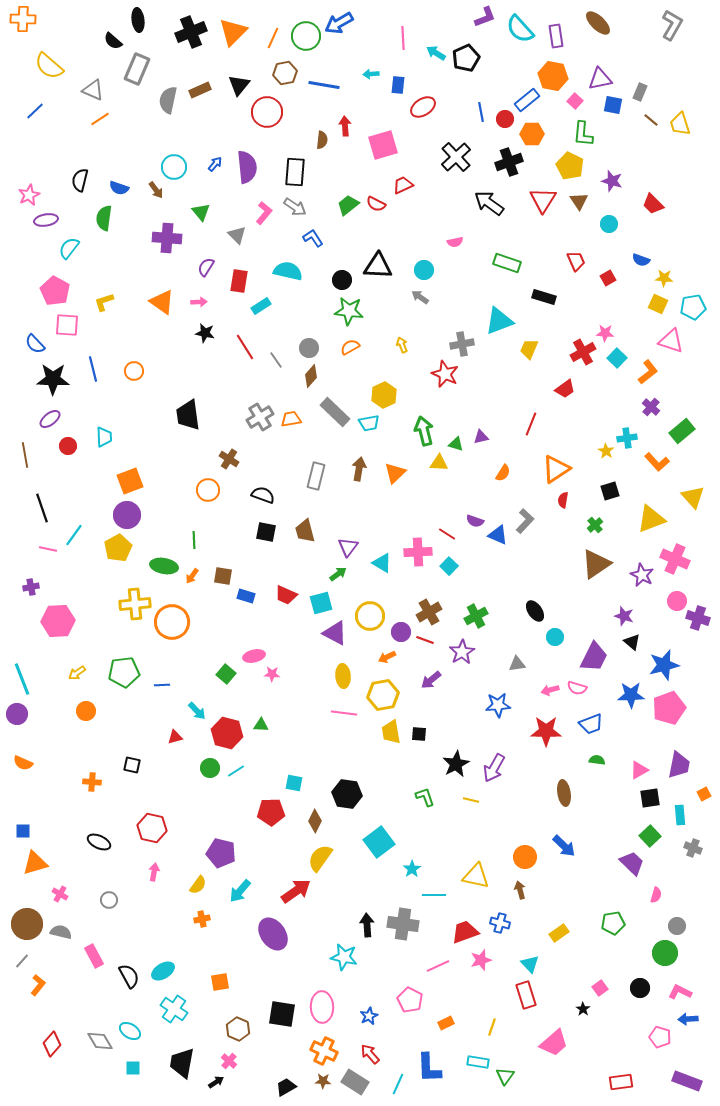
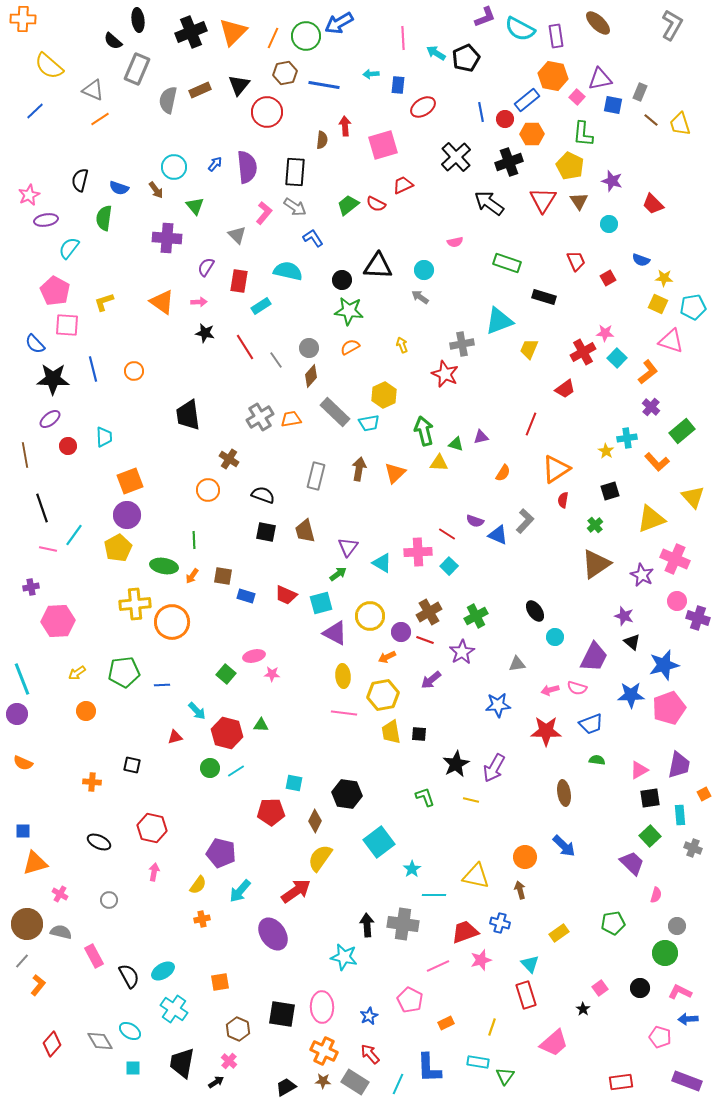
cyan semicircle at (520, 29): rotated 20 degrees counterclockwise
pink square at (575, 101): moved 2 px right, 4 px up
green triangle at (201, 212): moved 6 px left, 6 px up
